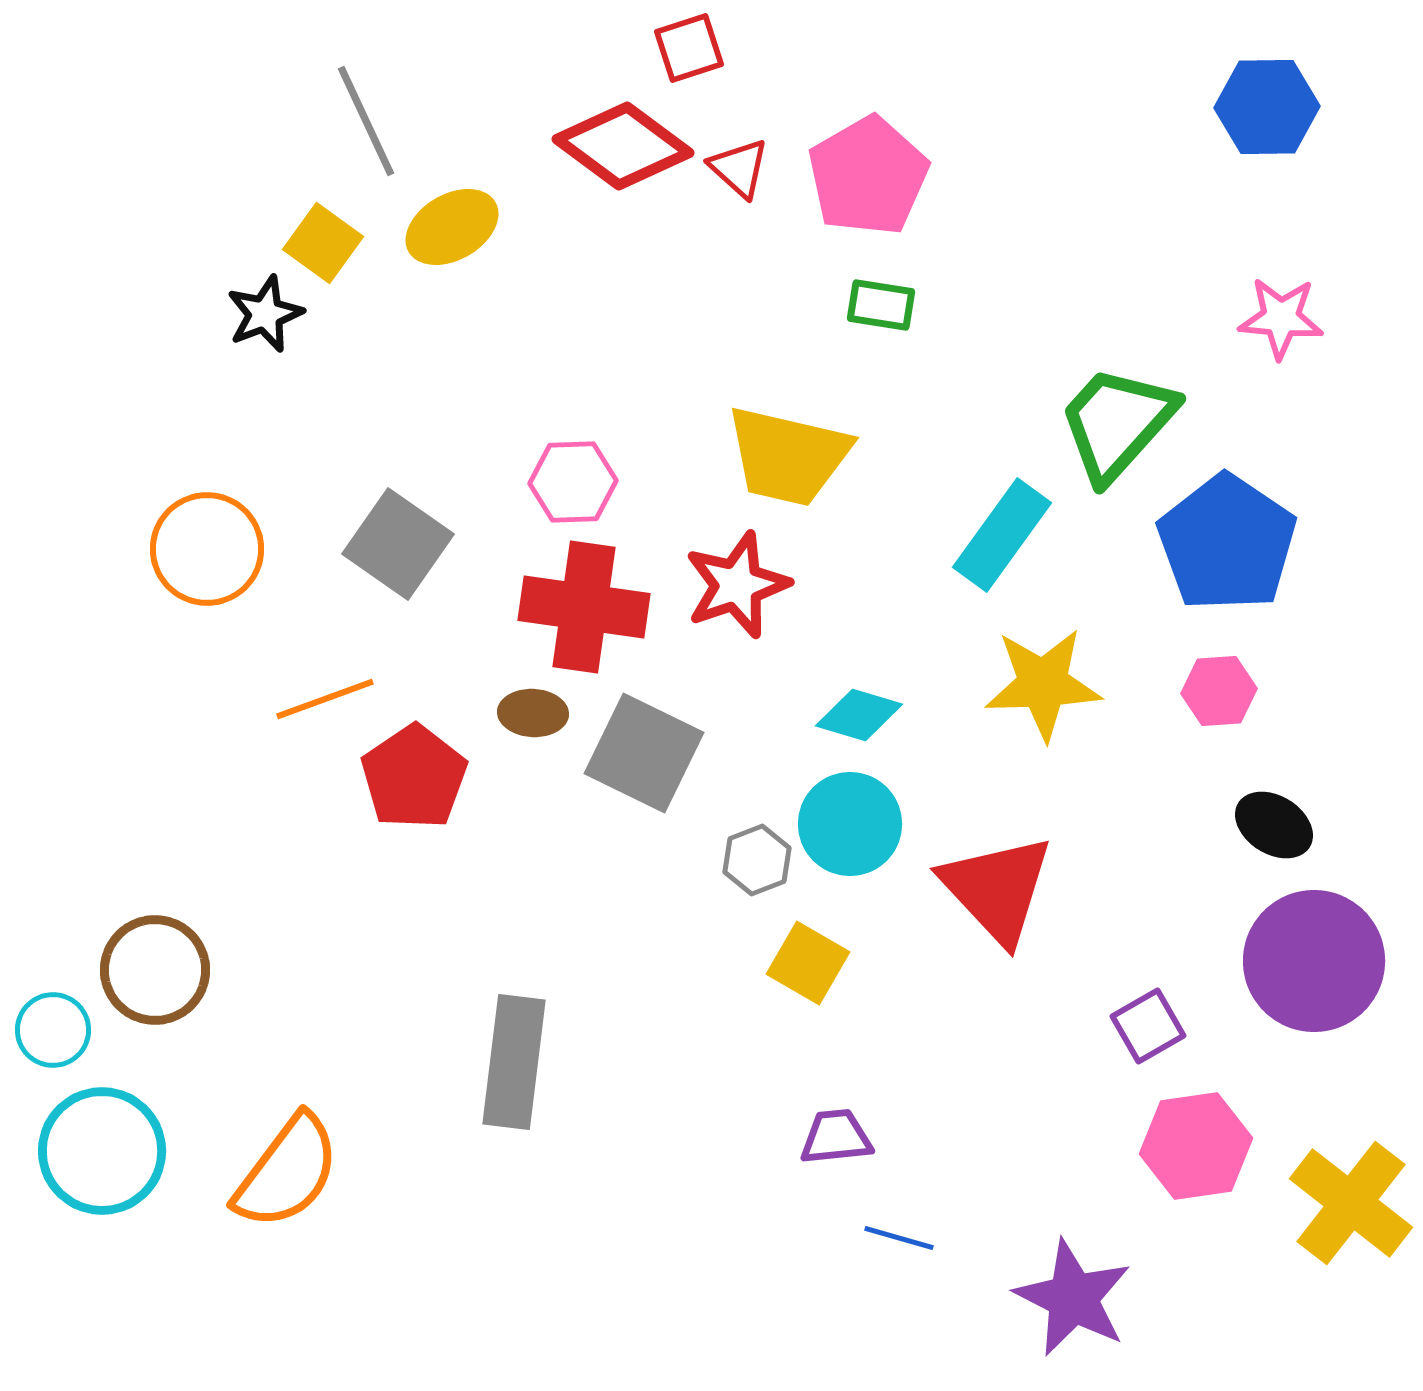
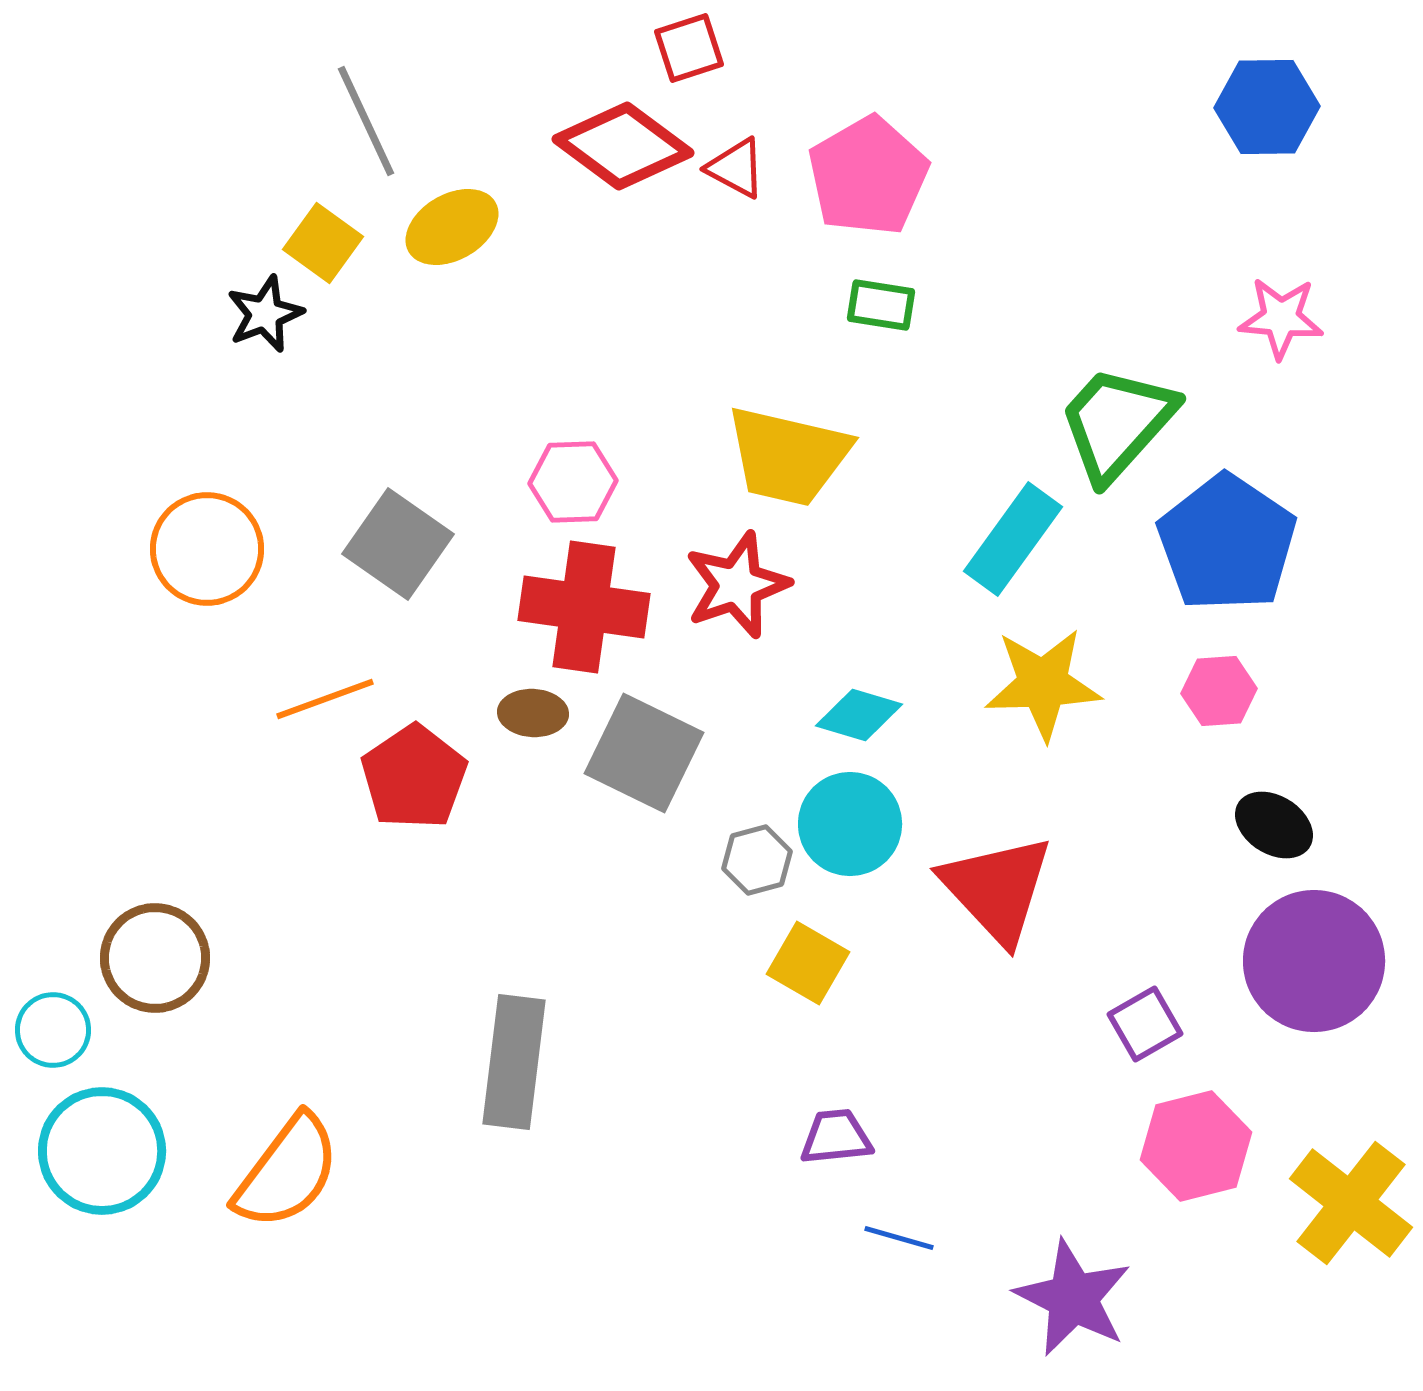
red triangle at (739, 168): moved 3 px left; rotated 14 degrees counterclockwise
cyan rectangle at (1002, 535): moved 11 px right, 4 px down
gray hexagon at (757, 860): rotated 6 degrees clockwise
brown circle at (155, 970): moved 12 px up
purple square at (1148, 1026): moved 3 px left, 2 px up
pink hexagon at (1196, 1146): rotated 6 degrees counterclockwise
